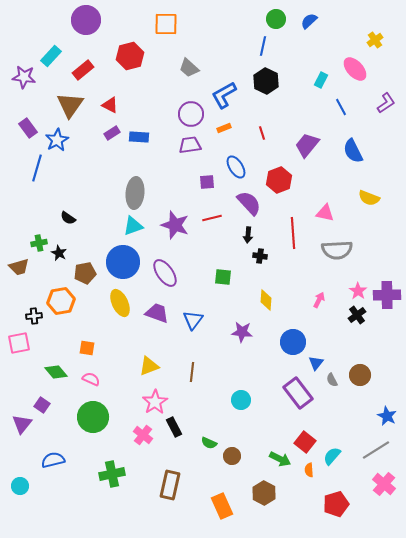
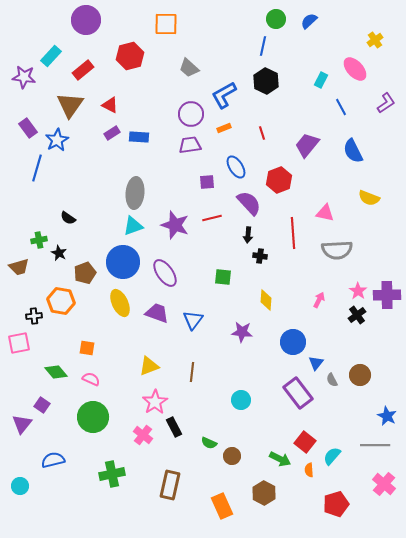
green cross at (39, 243): moved 3 px up
brown pentagon at (85, 273): rotated 10 degrees counterclockwise
orange hexagon at (61, 301): rotated 20 degrees clockwise
gray line at (376, 450): moved 1 px left, 5 px up; rotated 32 degrees clockwise
